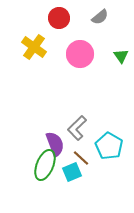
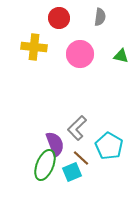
gray semicircle: rotated 42 degrees counterclockwise
yellow cross: rotated 30 degrees counterclockwise
green triangle: rotated 42 degrees counterclockwise
